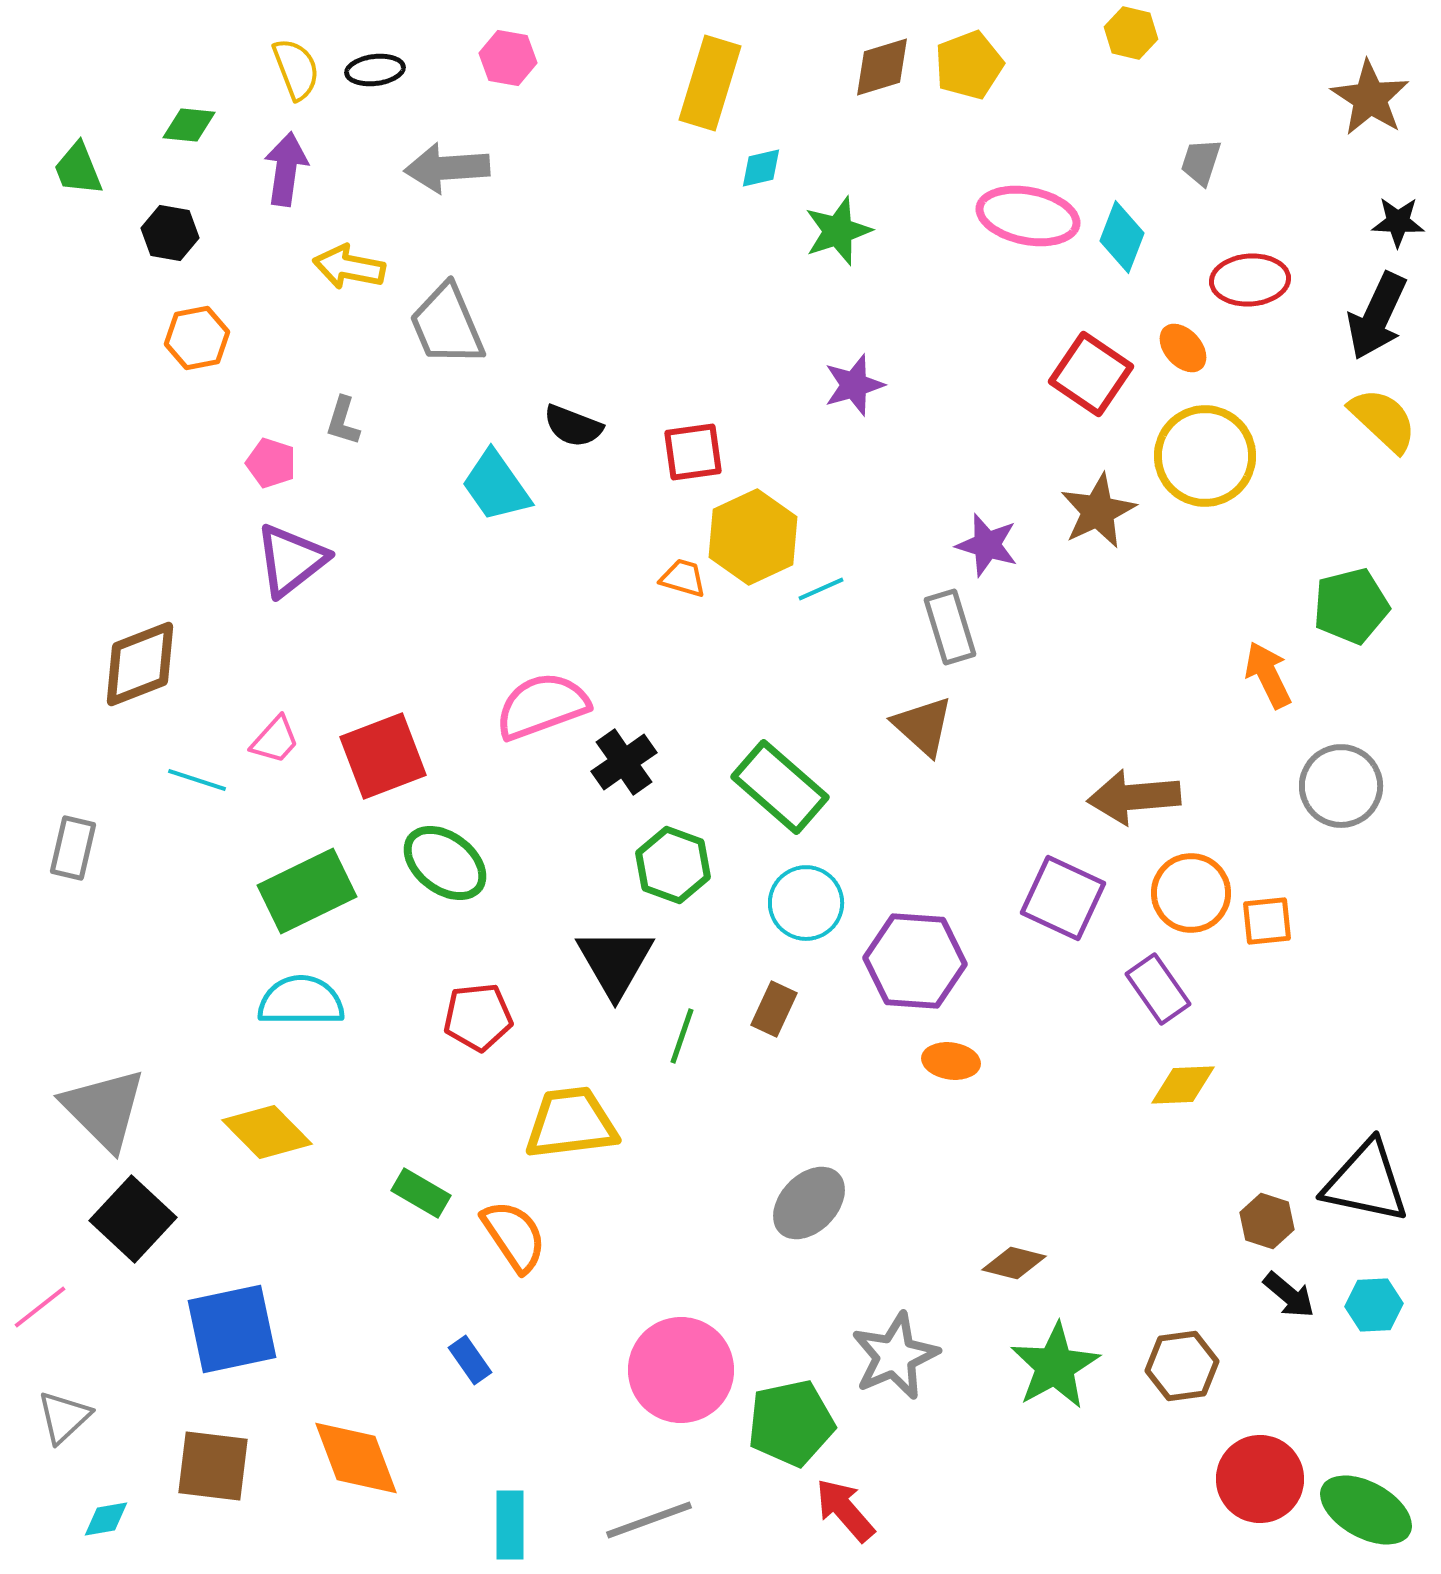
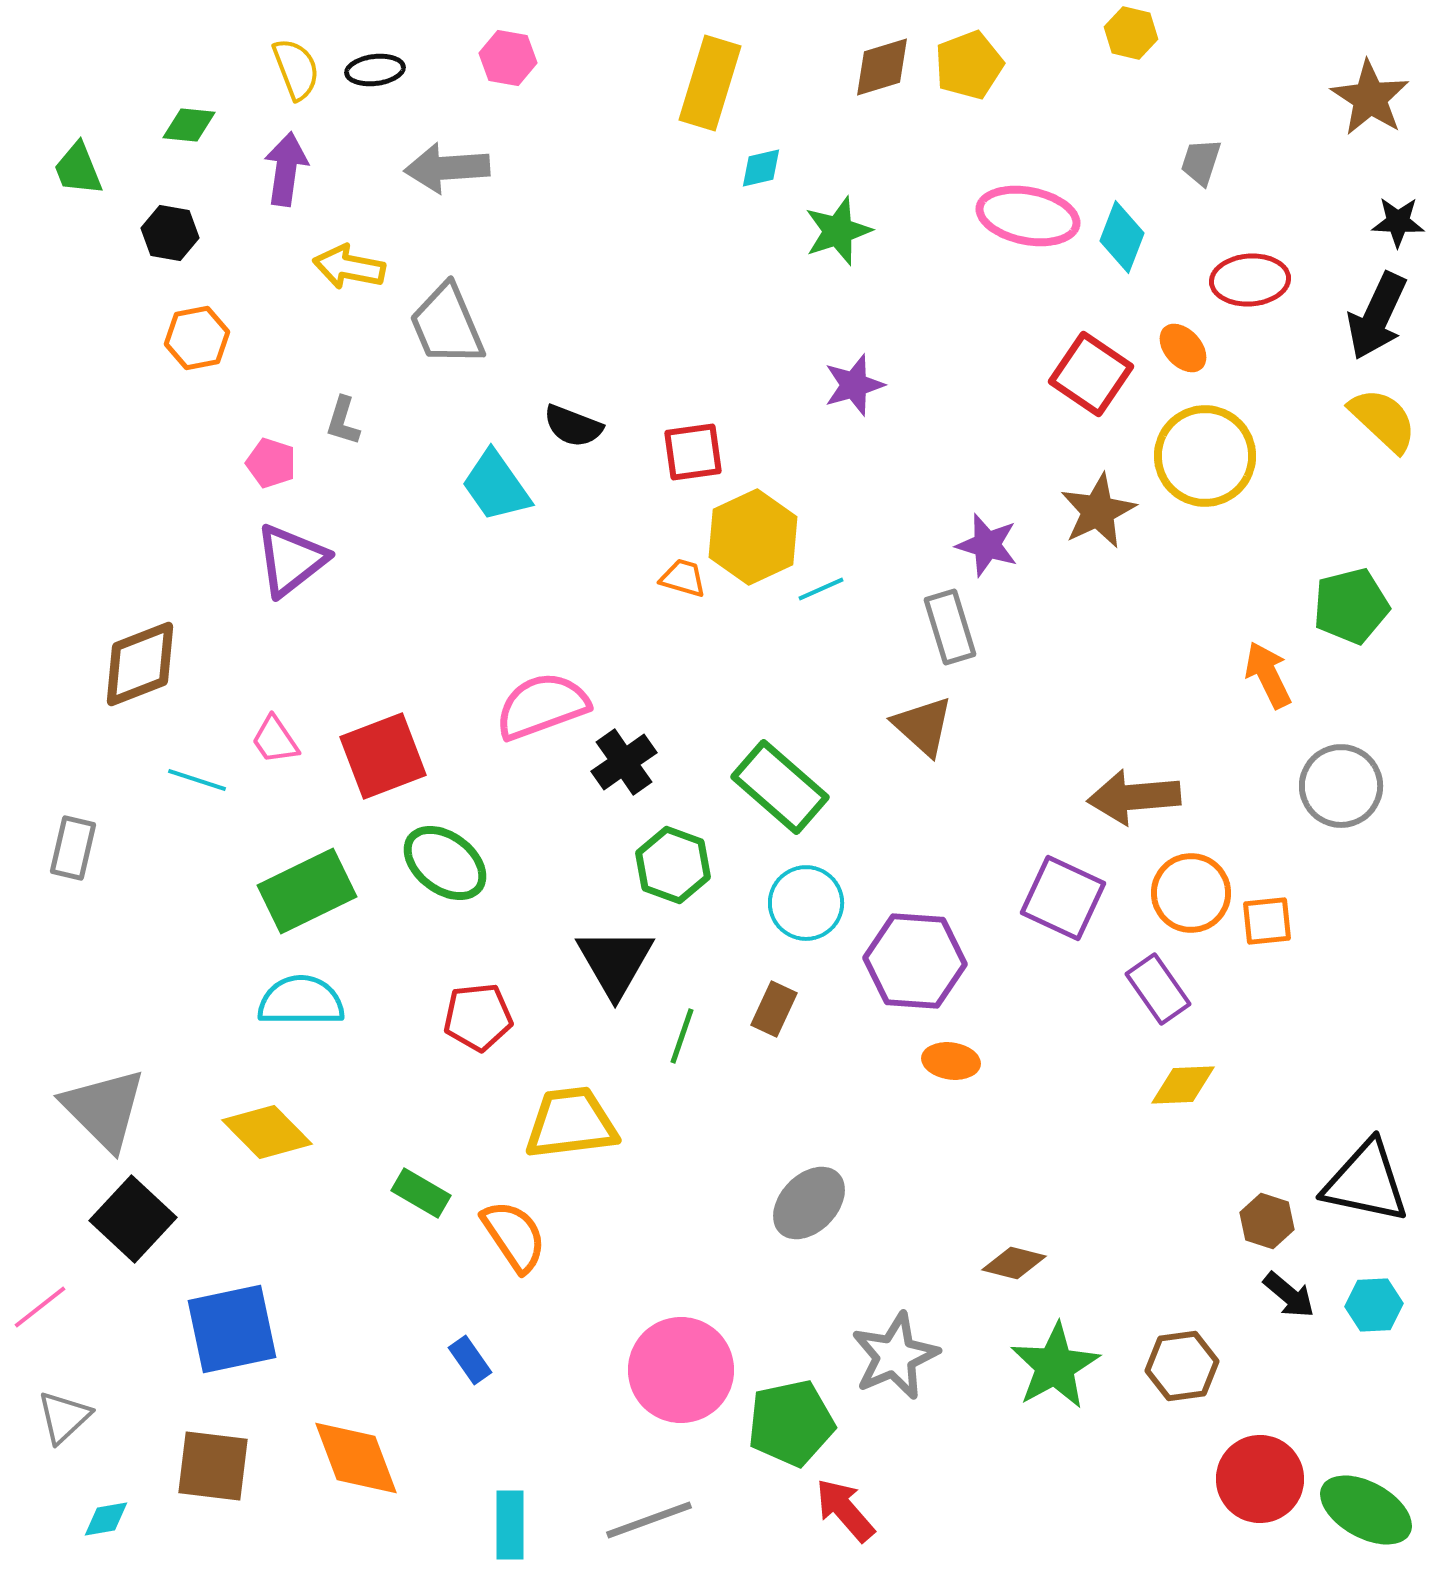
pink trapezoid at (275, 740): rotated 104 degrees clockwise
